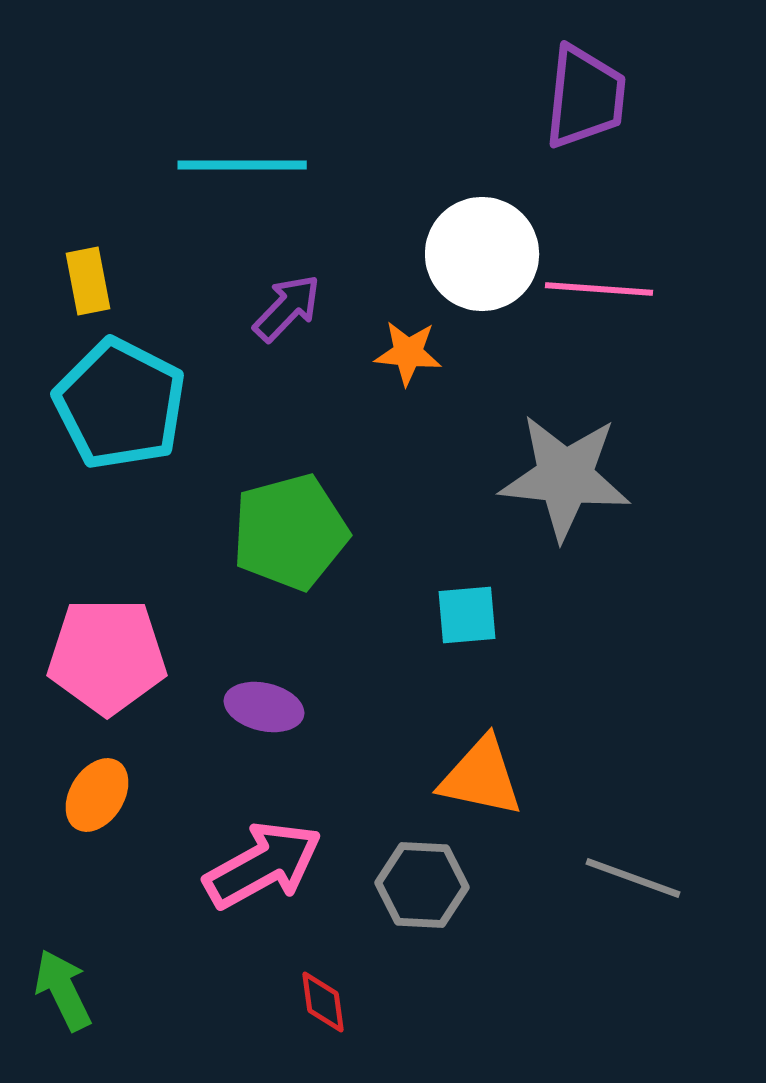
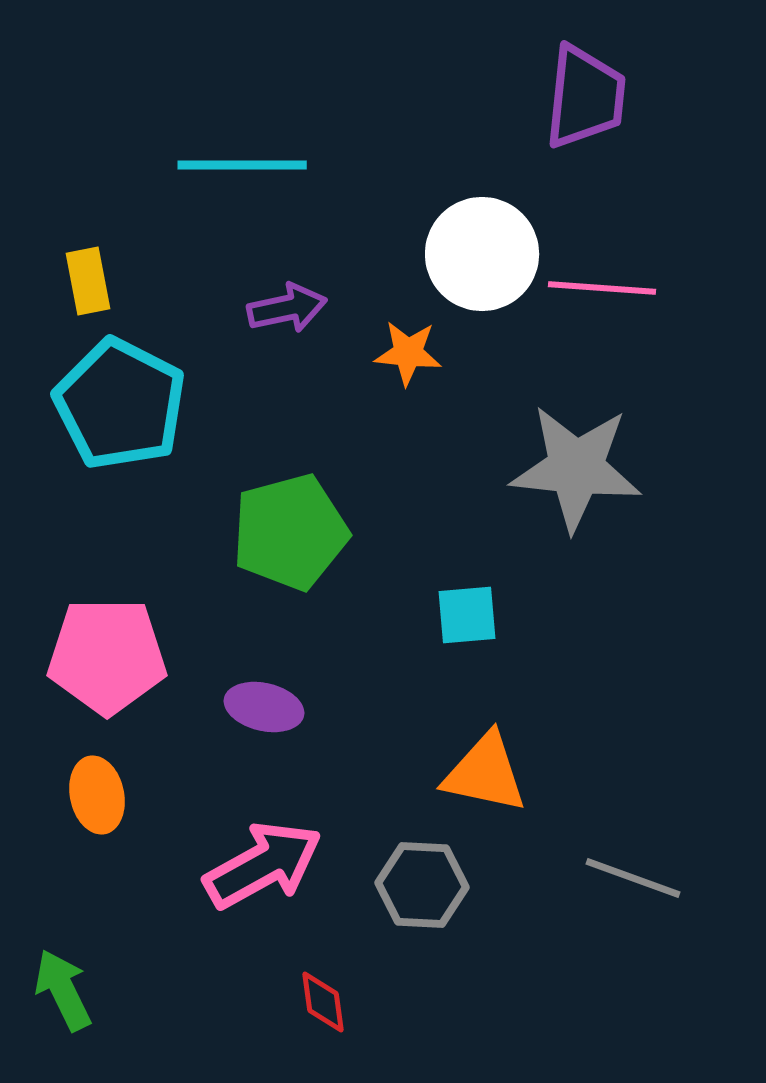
pink line: moved 3 px right, 1 px up
purple arrow: rotated 34 degrees clockwise
gray star: moved 11 px right, 9 px up
orange triangle: moved 4 px right, 4 px up
orange ellipse: rotated 44 degrees counterclockwise
